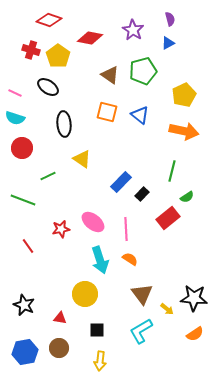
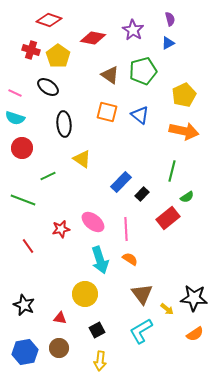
red diamond at (90, 38): moved 3 px right
black square at (97, 330): rotated 28 degrees counterclockwise
